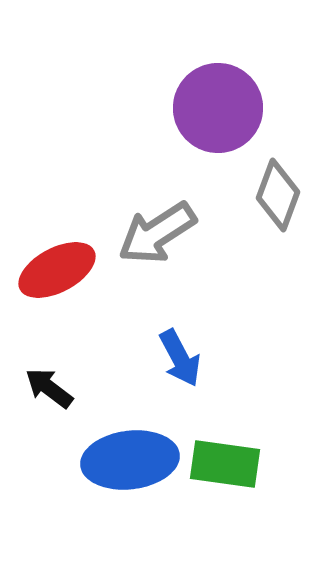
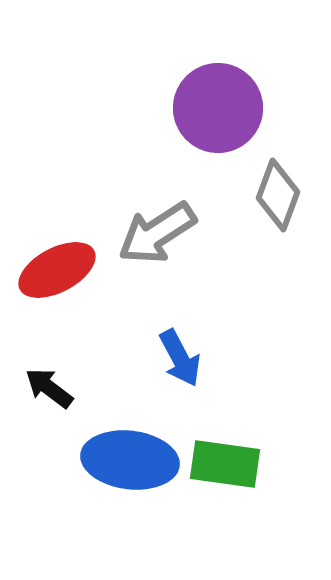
blue ellipse: rotated 14 degrees clockwise
